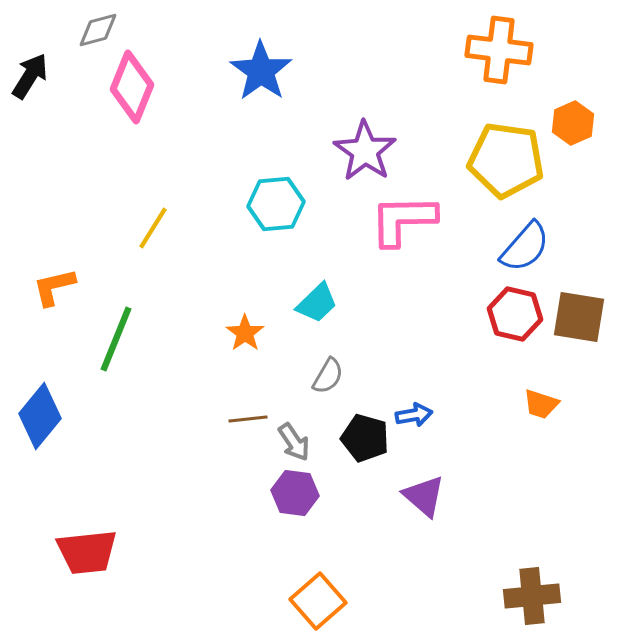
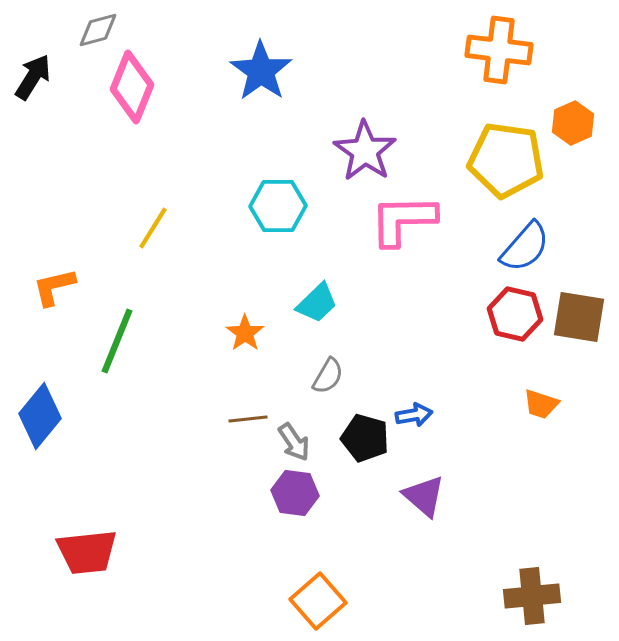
black arrow: moved 3 px right, 1 px down
cyan hexagon: moved 2 px right, 2 px down; rotated 4 degrees clockwise
green line: moved 1 px right, 2 px down
